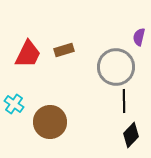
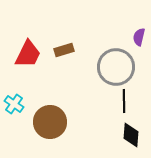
black diamond: rotated 40 degrees counterclockwise
